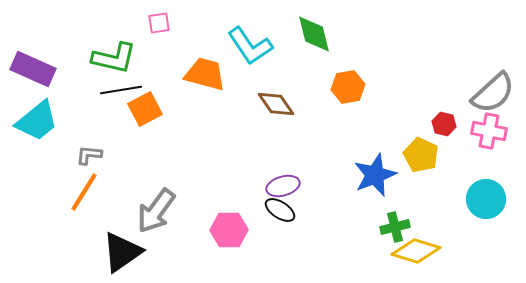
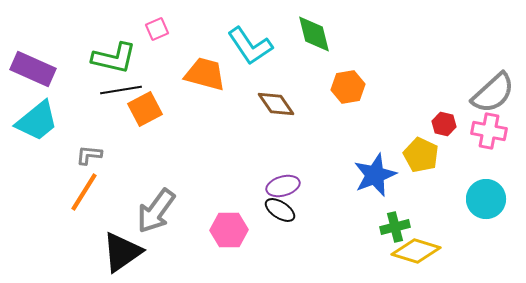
pink square: moved 2 px left, 6 px down; rotated 15 degrees counterclockwise
